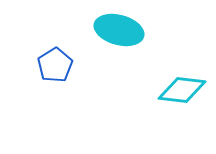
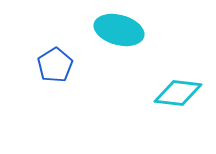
cyan diamond: moved 4 px left, 3 px down
